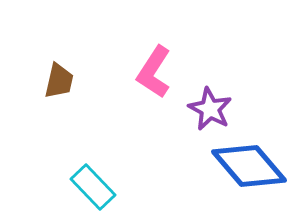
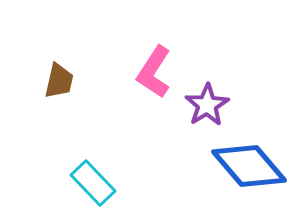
purple star: moved 3 px left, 4 px up; rotated 12 degrees clockwise
cyan rectangle: moved 4 px up
